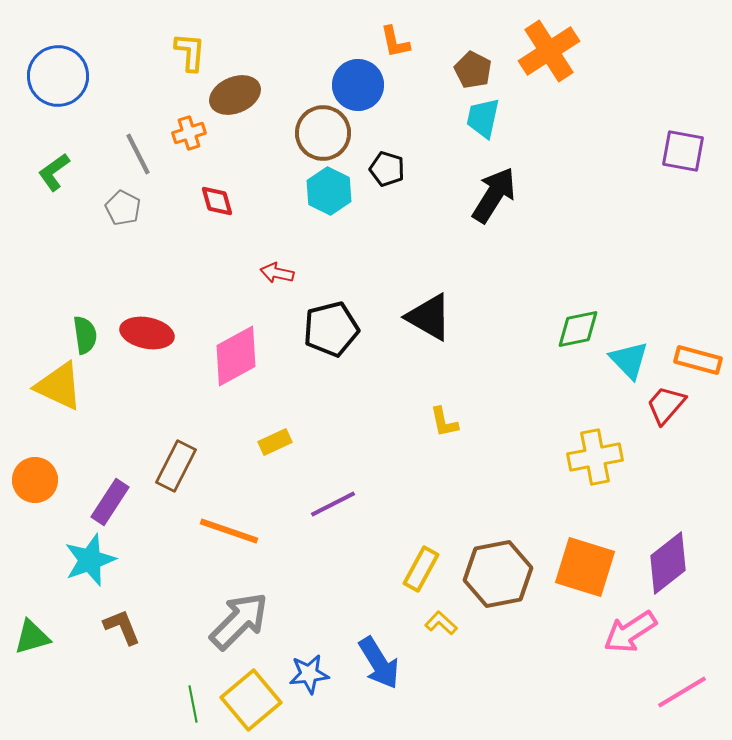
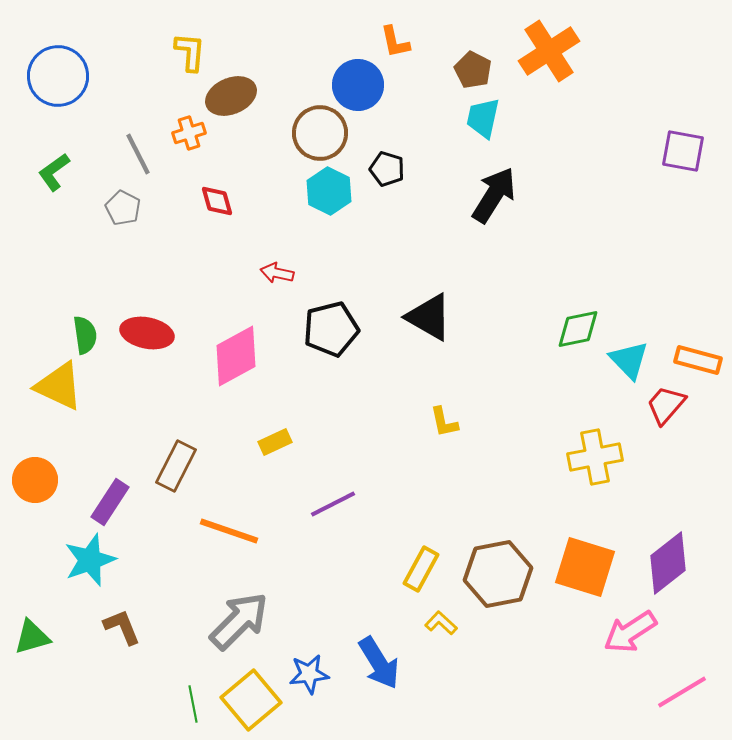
brown ellipse at (235, 95): moved 4 px left, 1 px down
brown circle at (323, 133): moved 3 px left
